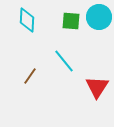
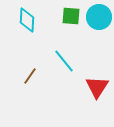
green square: moved 5 px up
